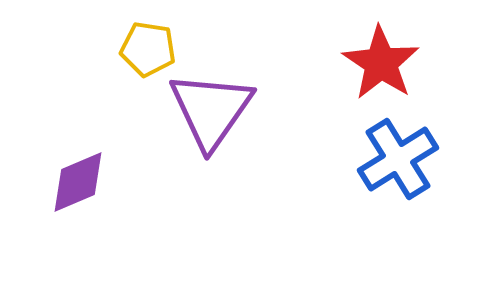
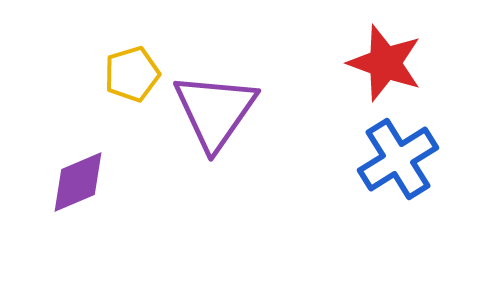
yellow pentagon: moved 16 px left, 25 px down; rotated 26 degrees counterclockwise
red star: moved 4 px right; rotated 14 degrees counterclockwise
purple triangle: moved 4 px right, 1 px down
